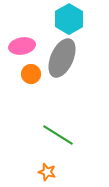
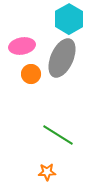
orange star: rotated 18 degrees counterclockwise
